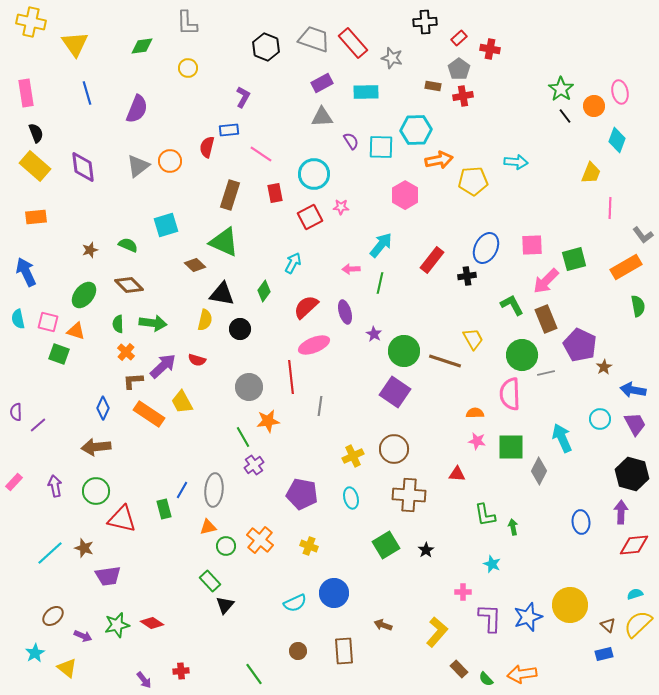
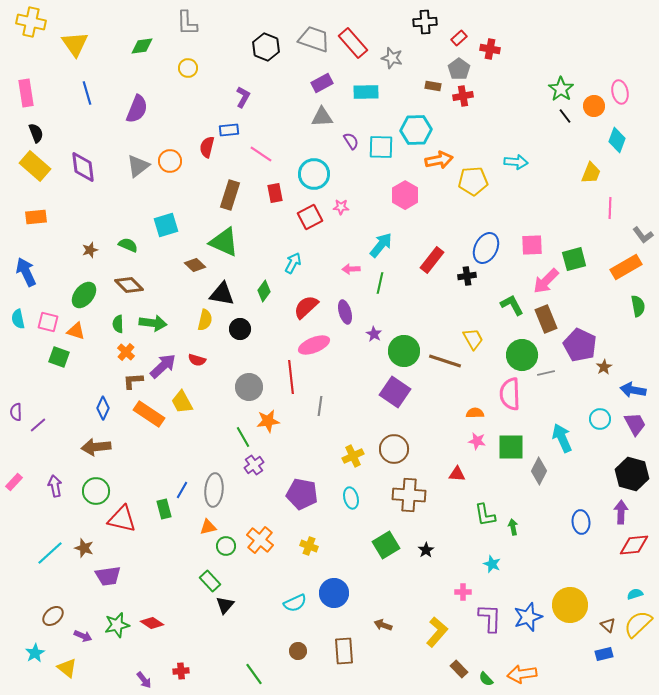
green square at (59, 354): moved 3 px down
